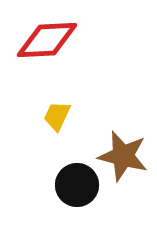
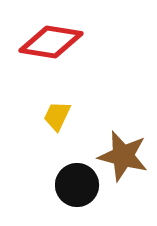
red diamond: moved 4 px right, 2 px down; rotated 12 degrees clockwise
